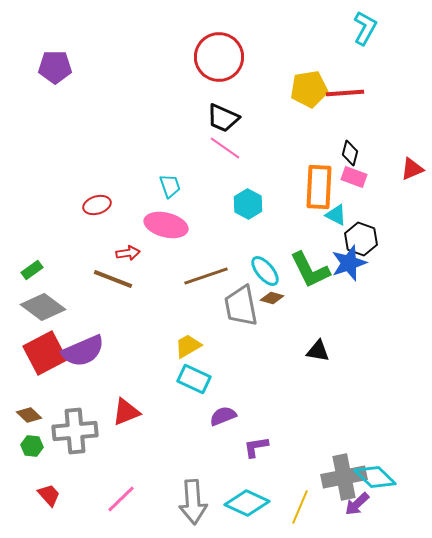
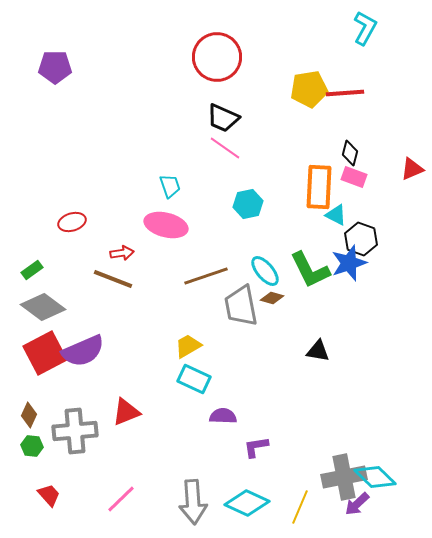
red circle at (219, 57): moved 2 px left
cyan hexagon at (248, 204): rotated 20 degrees clockwise
red ellipse at (97, 205): moved 25 px left, 17 px down
red arrow at (128, 253): moved 6 px left
brown diamond at (29, 415): rotated 70 degrees clockwise
purple semicircle at (223, 416): rotated 24 degrees clockwise
